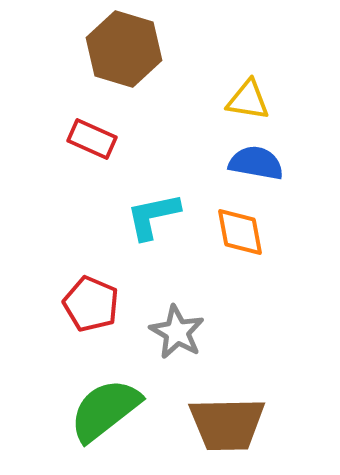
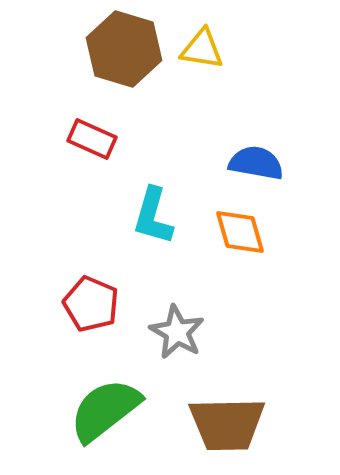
yellow triangle: moved 46 px left, 51 px up
cyan L-shape: rotated 62 degrees counterclockwise
orange diamond: rotated 6 degrees counterclockwise
